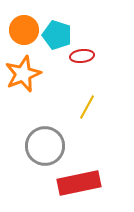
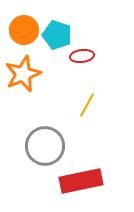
yellow line: moved 2 px up
red rectangle: moved 2 px right, 2 px up
